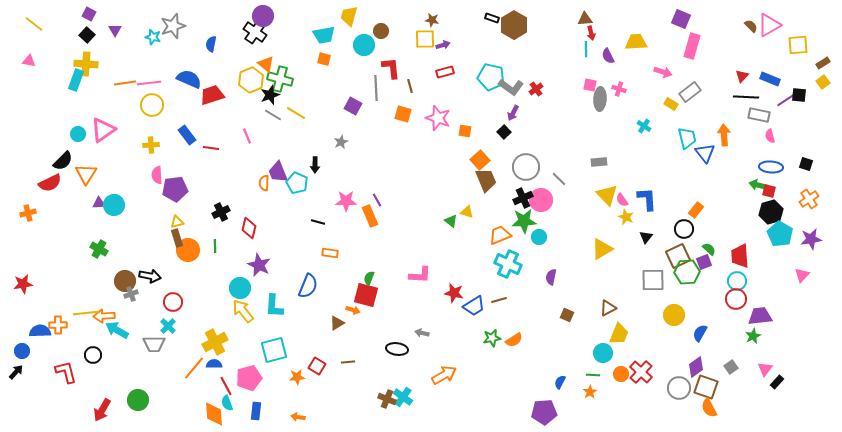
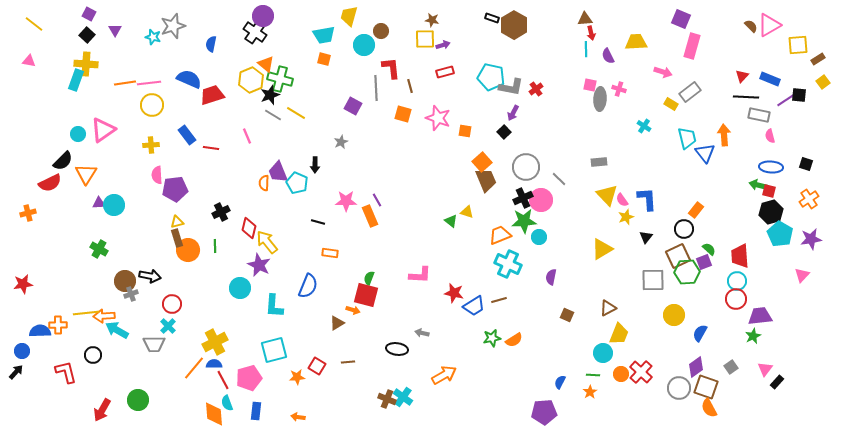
brown rectangle at (823, 63): moved 5 px left, 4 px up
gray L-shape at (511, 87): rotated 25 degrees counterclockwise
orange square at (480, 160): moved 2 px right, 2 px down
yellow star at (626, 217): rotated 28 degrees clockwise
red circle at (173, 302): moved 1 px left, 2 px down
yellow arrow at (243, 311): moved 24 px right, 69 px up
red line at (226, 386): moved 3 px left, 6 px up
